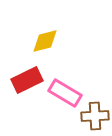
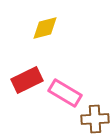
yellow diamond: moved 13 px up
brown cross: moved 3 px down
